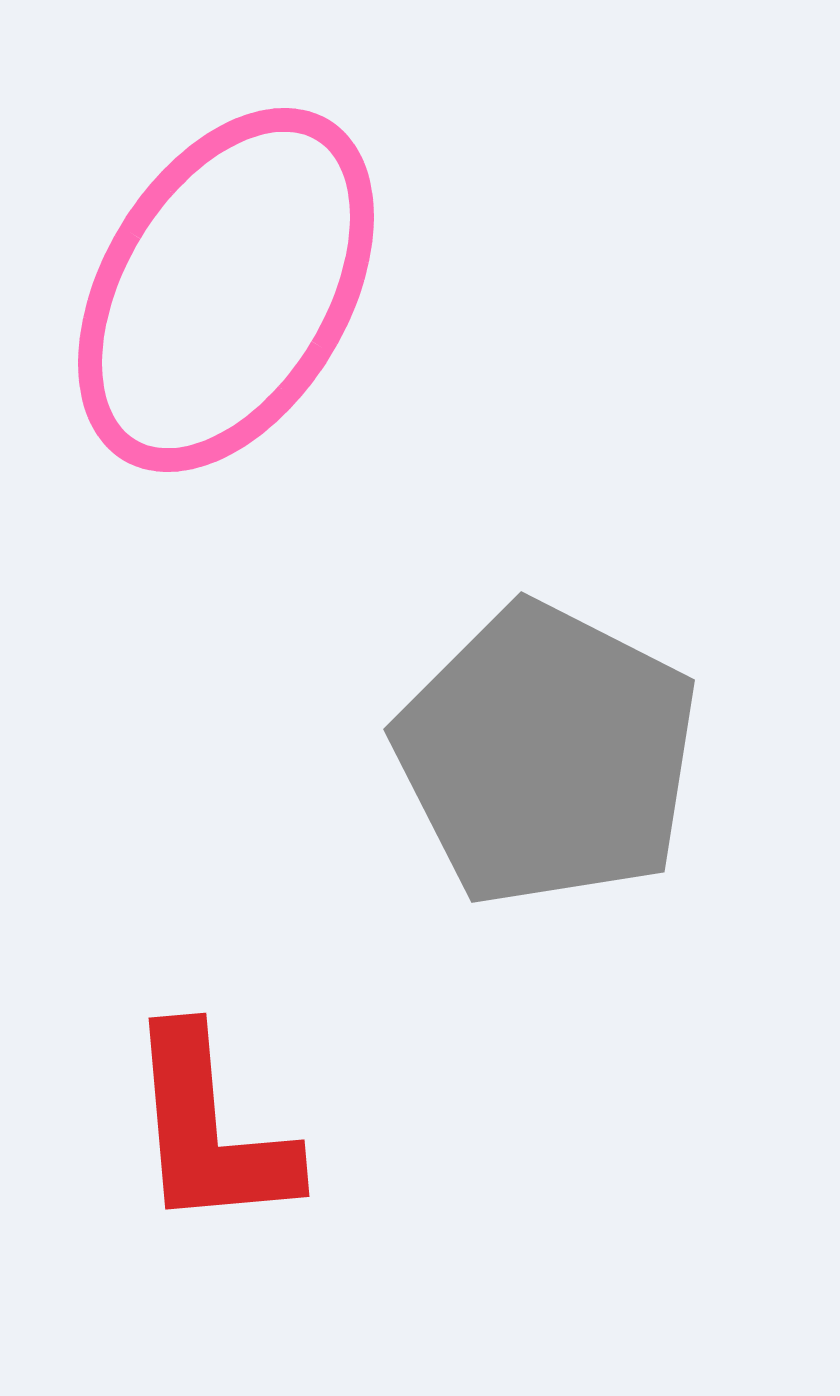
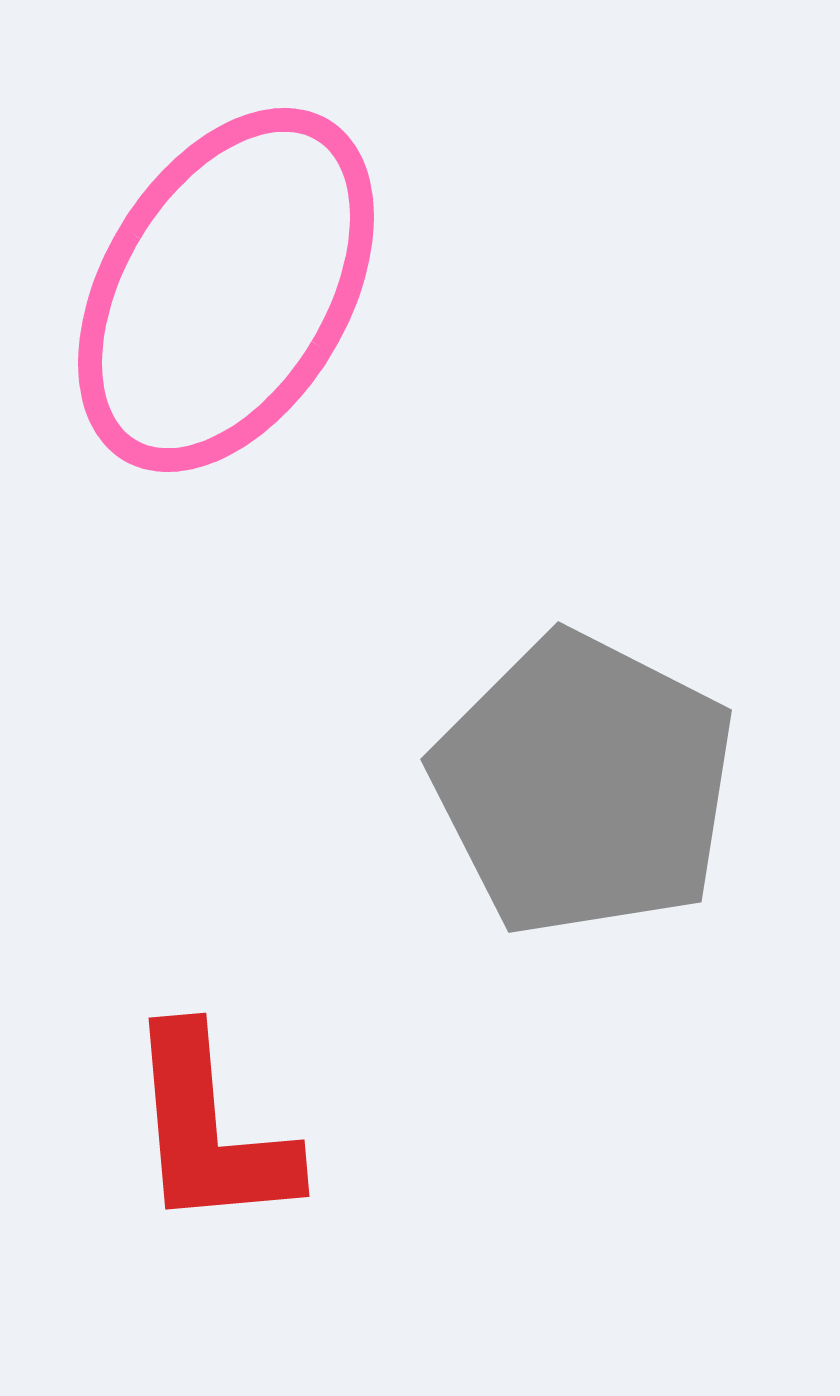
gray pentagon: moved 37 px right, 30 px down
